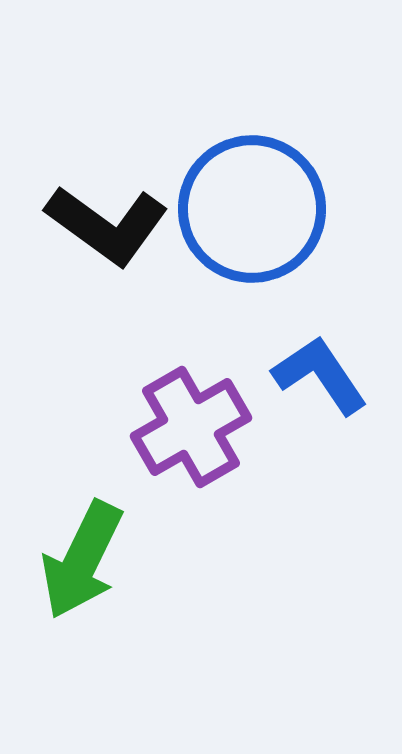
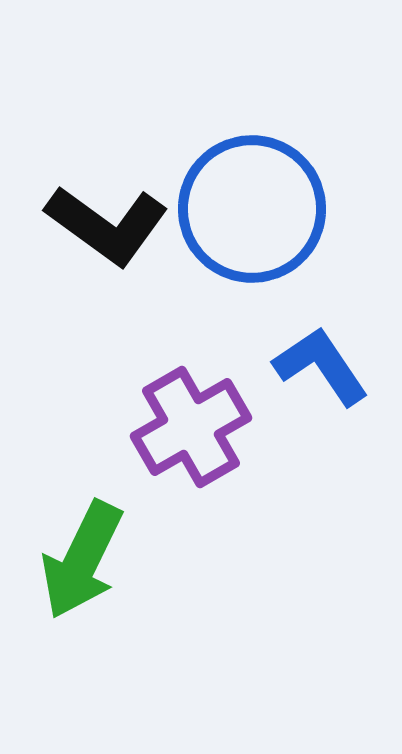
blue L-shape: moved 1 px right, 9 px up
